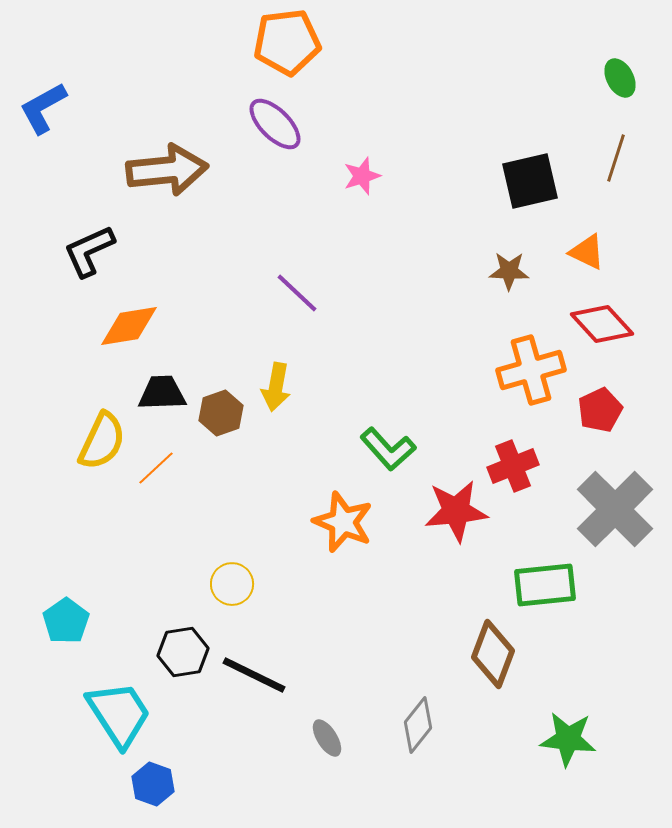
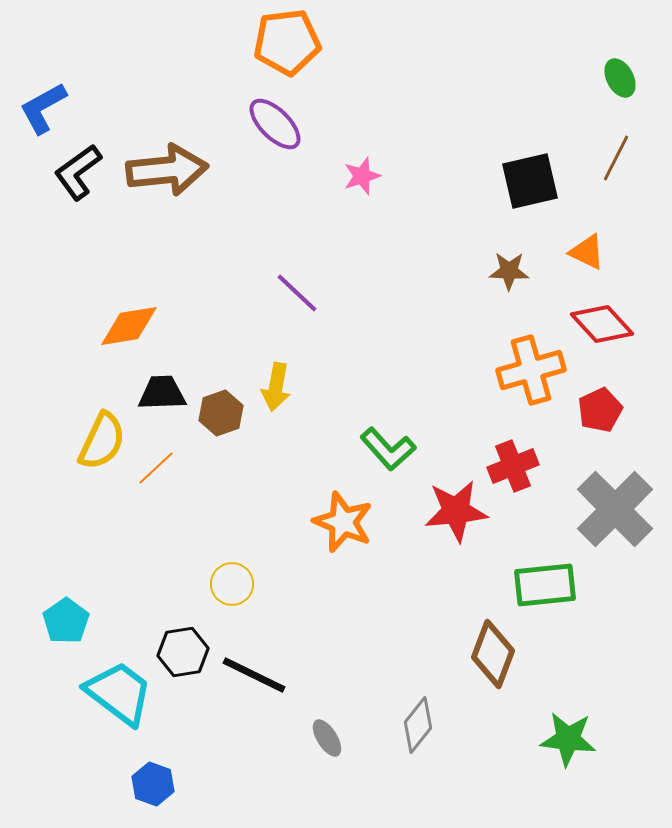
brown line: rotated 9 degrees clockwise
black L-shape: moved 11 px left, 79 px up; rotated 12 degrees counterclockwise
cyan trapezoid: moved 21 px up; rotated 20 degrees counterclockwise
